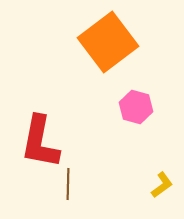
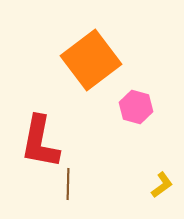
orange square: moved 17 px left, 18 px down
